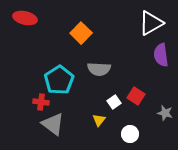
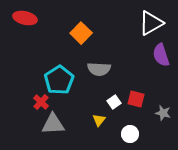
purple semicircle: rotated 10 degrees counterclockwise
red square: moved 3 px down; rotated 18 degrees counterclockwise
red cross: rotated 35 degrees clockwise
gray star: moved 2 px left
gray triangle: rotated 40 degrees counterclockwise
